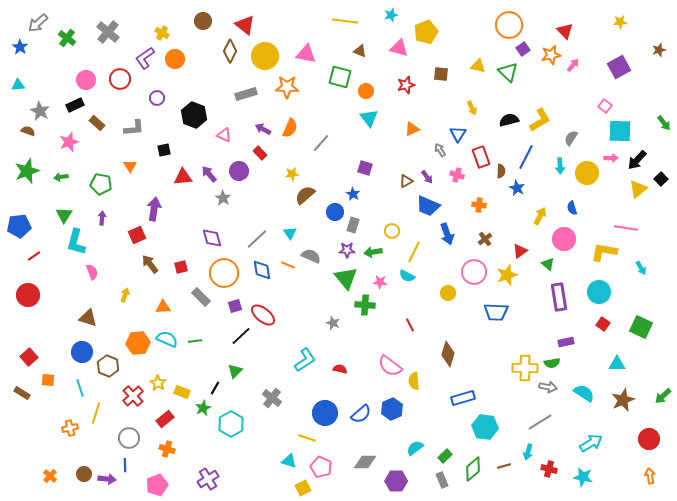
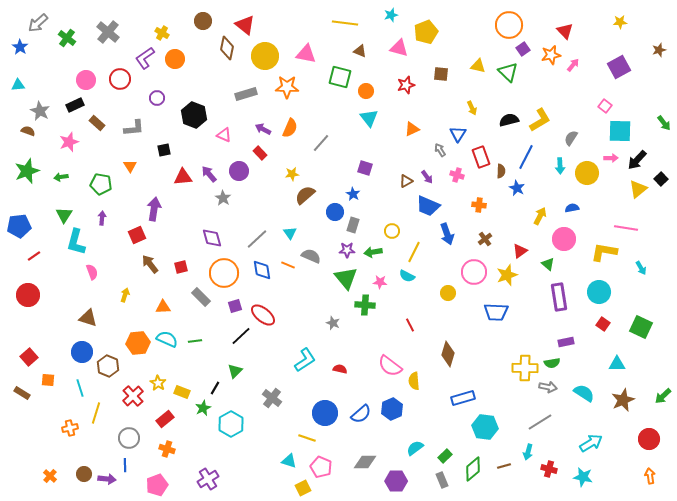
yellow line at (345, 21): moved 2 px down
brown diamond at (230, 51): moved 3 px left, 3 px up; rotated 15 degrees counterclockwise
blue semicircle at (572, 208): rotated 96 degrees clockwise
